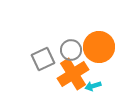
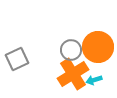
orange circle: moved 1 px left
gray square: moved 26 px left
cyan arrow: moved 1 px right, 6 px up
